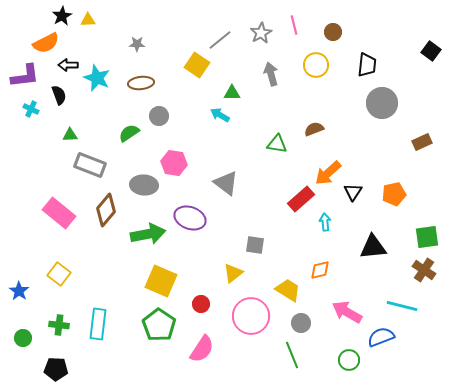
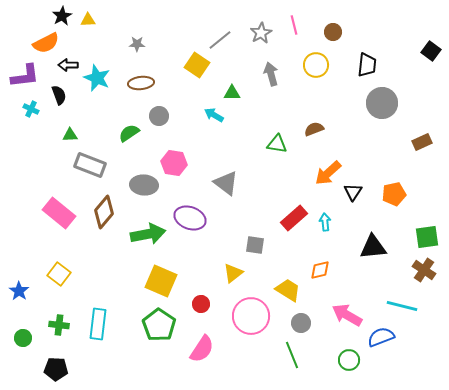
cyan arrow at (220, 115): moved 6 px left
red rectangle at (301, 199): moved 7 px left, 19 px down
brown diamond at (106, 210): moved 2 px left, 2 px down
pink arrow at (347, 312): moved 3 px down
